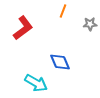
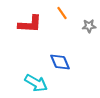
orange line: moved 1 px left, 2 px down; rotated 56 degrees counterclockwise
gray star: moved 1 px left, 2 px down
red L-shape: moved 7 px right, 4 px up; rotated 40 degrees clockwise
